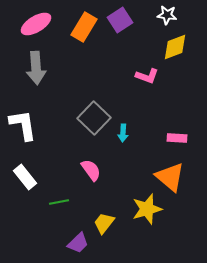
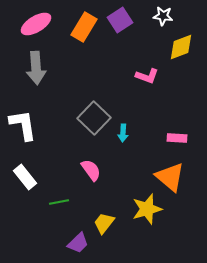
white star: moved 4 px left, 1 px down
yellow diamond: moved 6 px right
